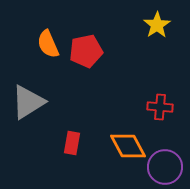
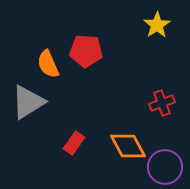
orange semicircle: moved 20 px down
red pentagon: rotated 16 degrees clockwise
red cross: moved 2 px right, 4 px up; rotated 25 degrees counterclockwise
red rectangle: moved 2 px right; rotated 25 degrees clockwise
